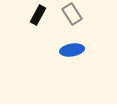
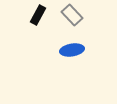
gray rectangle: moved 1 px down; rotated 10 degrees counterclockwise
